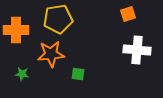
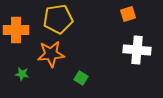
green square: moved 3 px right, 4 px down; rotated 24 degrees clockwise
